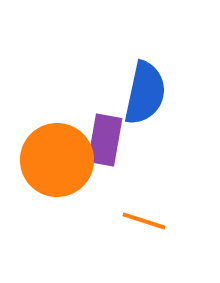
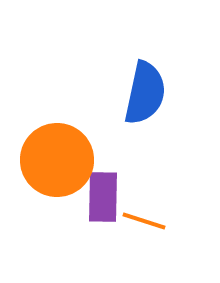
purple rectangle: moved 2 px left, 57 px down; rotated 9 degrees counterclockwise
